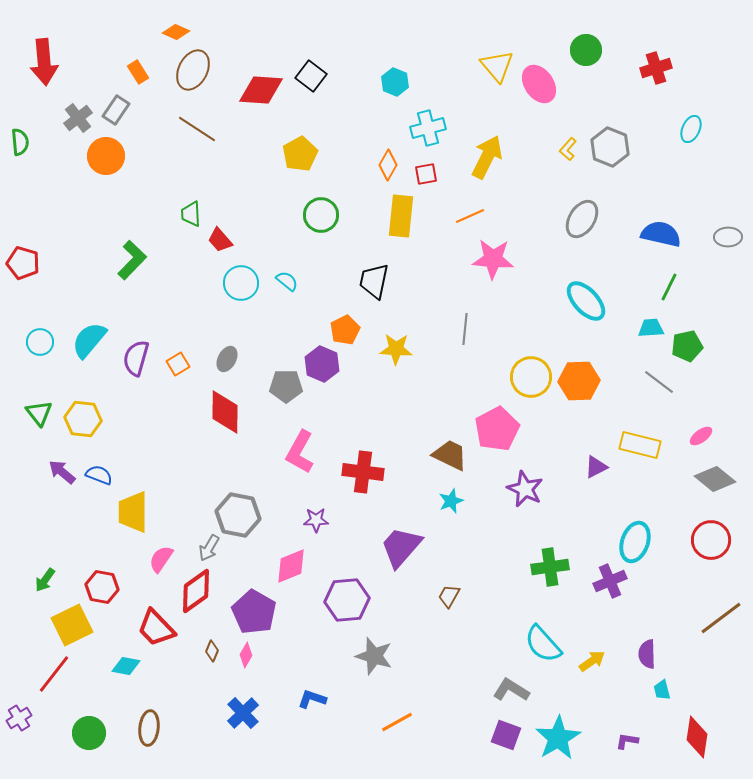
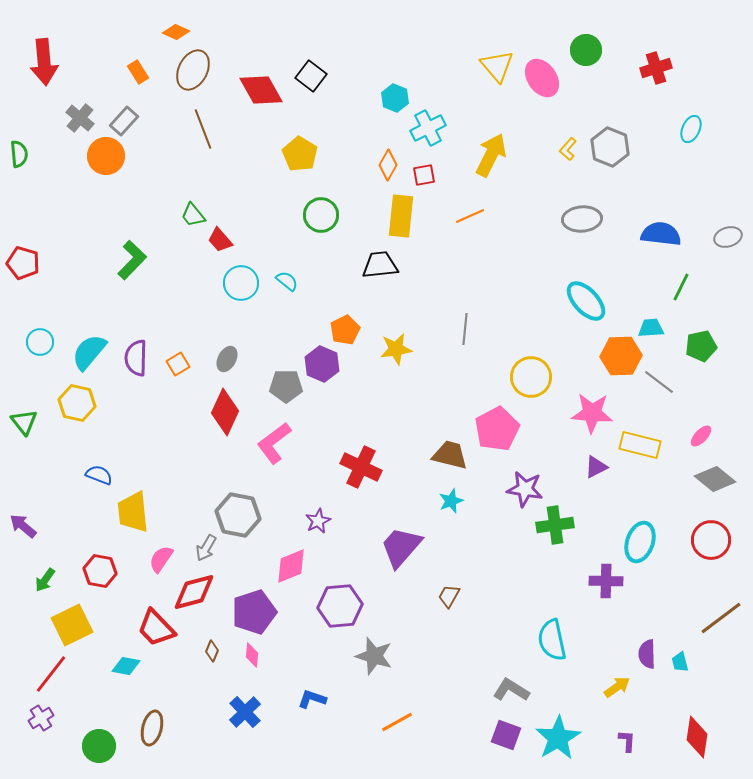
cyan hexagon at (395, 82): moved 16 px down
pink ellipse at (539, 84): moved 3 px right, 6 px up
red diamond at (261, 90): rotated 57 degrees clockwise
gray rectangle at (116, 110): moved 8 px right, 11 px down; rotated 8 degrees clockwise
gray cross at (78, 118): moved 2 px right; rotated 12 degrees counterclockwise
cyan cross at (428, 128): rotated 12 degrees counterclockwise
brown line at (197, 129): moved 6 px right; rotated 36 degrees clockwise
green semicircle at (20, 142): moved 1 px left, 12 px down
yellow pentagon at (300, 154): rotated 12 degrees counterclockwise
yellow arrow at (487, 157): moved 4 px right, 2 px up
red square at (426, 174): moved 2 px left, 1 px down
green trapezoid at (191, 214): moved 2 px right, 1 px down; rotated 36 degrees counterclockwise
gray ellipse at (582, 219): rotated 54 degrees clockwise
blue semicircle at (661, 234): rotated 6 degrees counterclockwise
gray ellipse at (728, 237): rotated 16 degrees counterclockwise
pink star at (493, 259): moved 99 px right, 154 px down
black trapezoid at (374, 281): moved 6 px right, 16 px up; rotated 72 degrees clockwise
green line at (669, 287): moved 12 px right
cyan semicircle at (89, 340): moved 12 px down
green pentagon at (687, 346): moved 14 px right
yellow star at (396, 349): rotated 12 degrees counterclockwise
purple semicircle at (136, 358): rotated 15 degrees counterclockwise
orange hexagon at (579, 381): moved 42 px right, 25 px up
red diamond at (225, 412): rotated 24 degrees clockwise
green triangle at (39, 413): moved 15 px left, 9 px down
yellow hexagon at (83, 419): moved 6 px left, 16 px up; rotated 6 degrees clockwise
pink ellipse at (701, 436): rotated 10 degrees counterclockwise
pink L-shape at (300, 452): moved 26 px left, 9 px up; rotated 24 degrees clockwise
brown trapezoid at (450, 455): rotated 12 degrees counterclockwise
purple arrow at (62, 472): moved 39 px left, 54 px down
red cross at (363, 472): moved 2 px left, 5 px up; rotated 18 degrees clockwise
purple star at (525, 489): rotated 15 degrees counterclockwise
yellow trapezoid at (133, 512): rotated 6 degrees counterclockwise
purple star at (316, 520): moved 2 px right, 1 px down; rotated 25 degrees counterclockwise
cyan ellipse at (635, 542): moved 5 px right
gray arrow at (209, 548): moved 3 px left
green cross at (550, 567): moved 5 px right, 42 px up
purple cross at (610, 581): moved 4 px left; rotated 24 degrees clockwise
red hexagon at (102, 587): moved 2 px left, 16 px up
red diamond at (196, 591): moved 2 px left, 1 px down; rotated 21 degrees clockwise
purple hexagon at (347, 600): moved 7 px left, 6 px down
purple pentagon at (254, 612): rotated 24 degrees clockwise
cyan semicircle at (543, 644): moved 9 px right, 4 px up; rotated 30 degrees clockwise
pink diamond at (246, 655): moved 6 px right; rotated 25 degrees counterclockwise
yellow arrow at (592, 661): moved 25 px right, 26 px down
red line at (54, 674): moved 3 px left
cyan trapezoid at (662, 690): moved 18 px right, 28 px up
blue cross at (243, 713): moved 2 px right, 1 px up
purple cross at (19, 718): moved 22 px right
brown ellipse at (149, 728): moved 3 px right; rotated 8 degrees clockwise
green circle at (89, 733): moved 10 px right, 13 px down
purple L-shape at (627, 741): rotated 85 degrees clockwise
